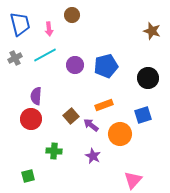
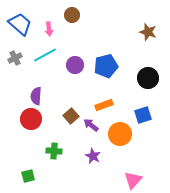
blue trapezoid: rotated 35 degrees counterclockwise
brown star: moved 4 px left, 1 px down
